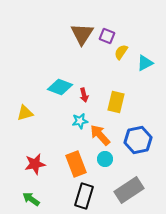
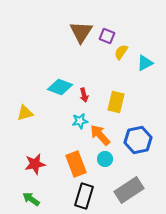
brown triangle: moved 1 px left, 2 px up
